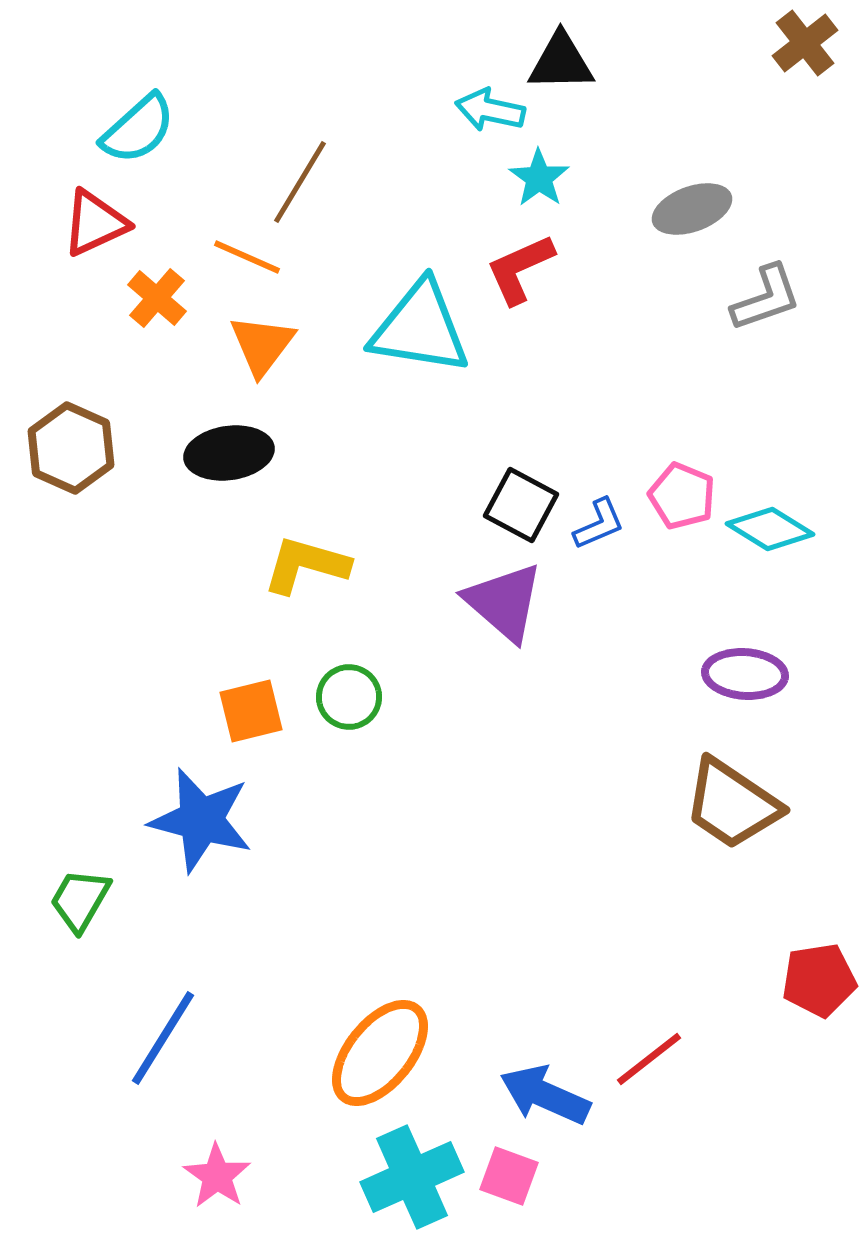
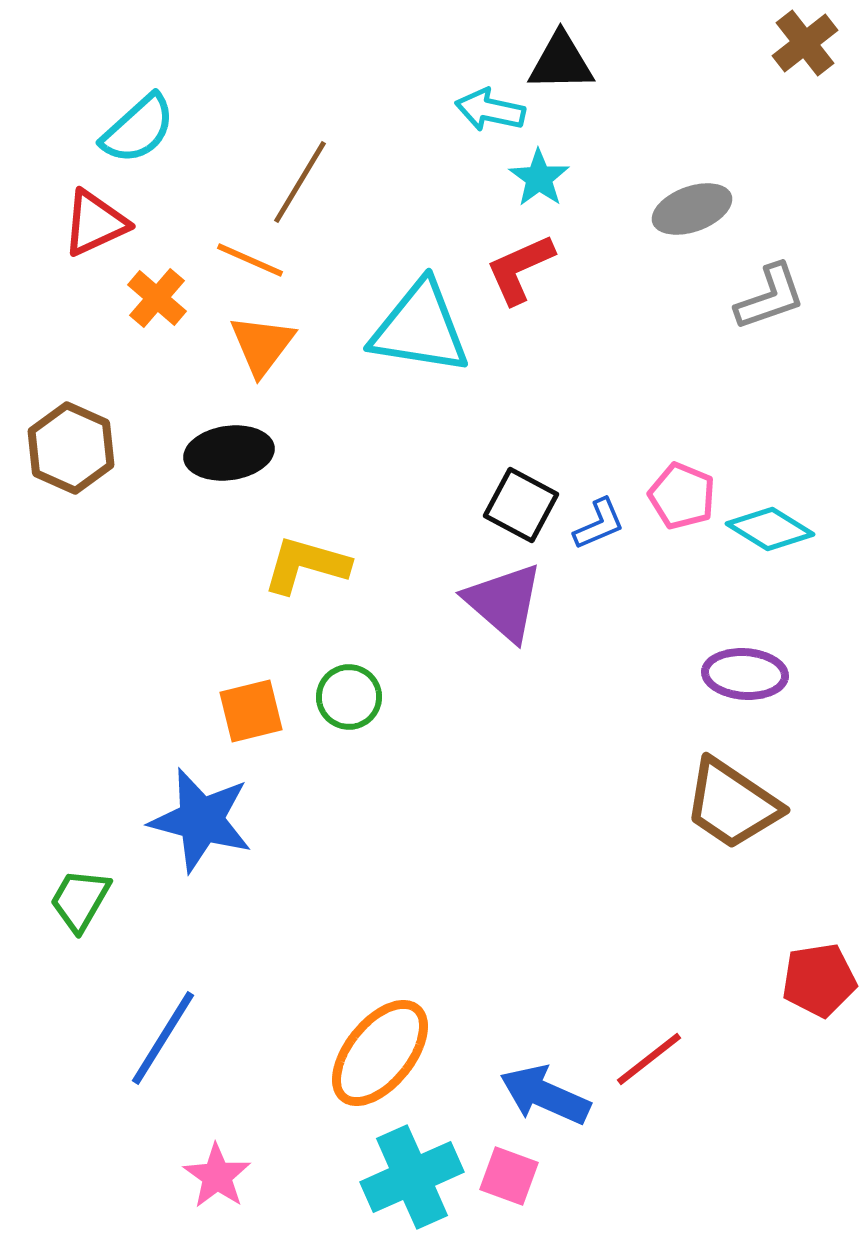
orange line: moved 3 px right, 3 px down
gray L-shape: moved 4 px right, 1 px up
